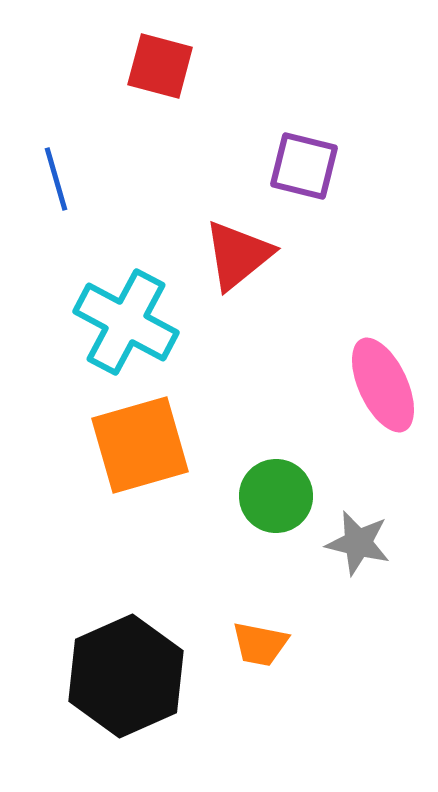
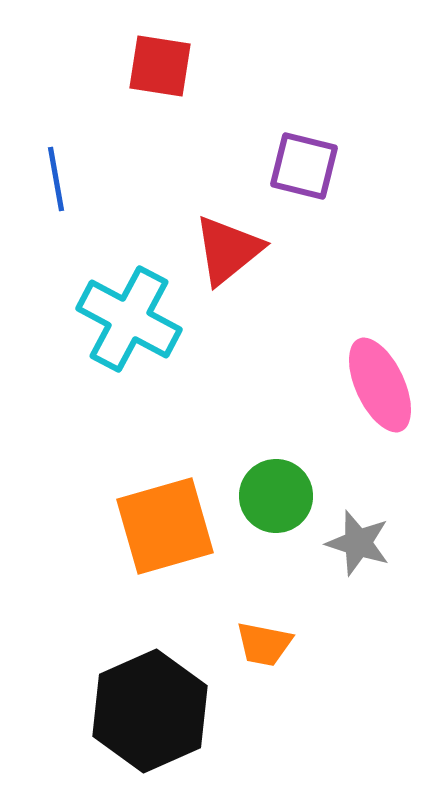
red square: rotated 6 degrees counterclockwise
blue line: rotated 6 degrees clockwise
red triangle: moved 10 px left, 5 px up
cyan cross: moved 3 px right, 3 px up
pink ellipse: moved 3 px left
orange square: moved 25 px right, 81 px down
gray star: rotated 4 degrees clockwise
orange trapezoid: moved 4 px right
black hexagon: moved 24 px right, 35 px down
